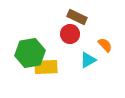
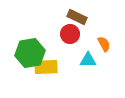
orange semicircle: moved 1 px left, 1 px up; rotated 14 degrees clockwise
cyan triangle: rotated 30 degrees clockwise
